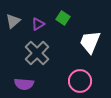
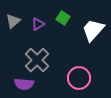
white trapezoid: moved 3 px right, 12 px up; rotated 20 degrees clockwise
gray cross: moved 7 px down
pink circle: moved 1 px left, 3 px up
